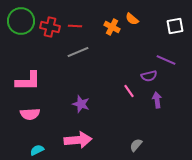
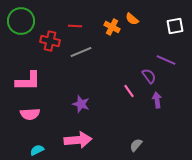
red cross: moved 14 px down
gray line: moved 3 px right
purple semicircle: rotated 112 degrees counterclockwise
